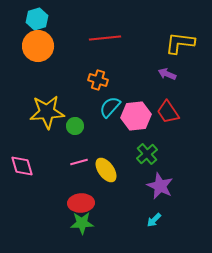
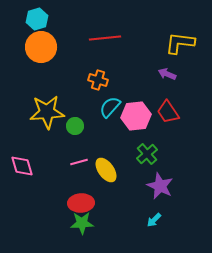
orange circle: moved 3 px right, 1 px down
